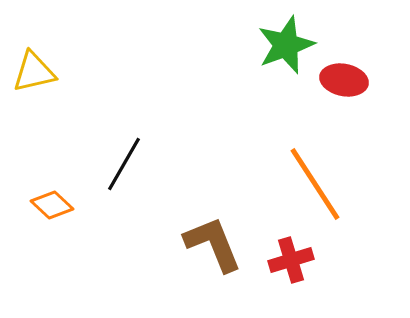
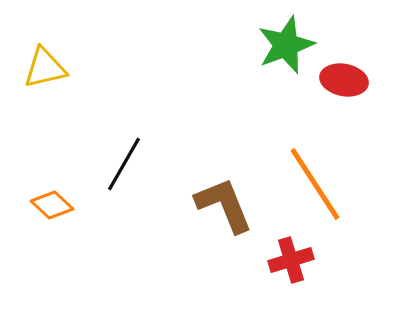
yellow triangle: moved 11 px right, 4 px up
brown L-shape: moved 11 px right, 39 px up
